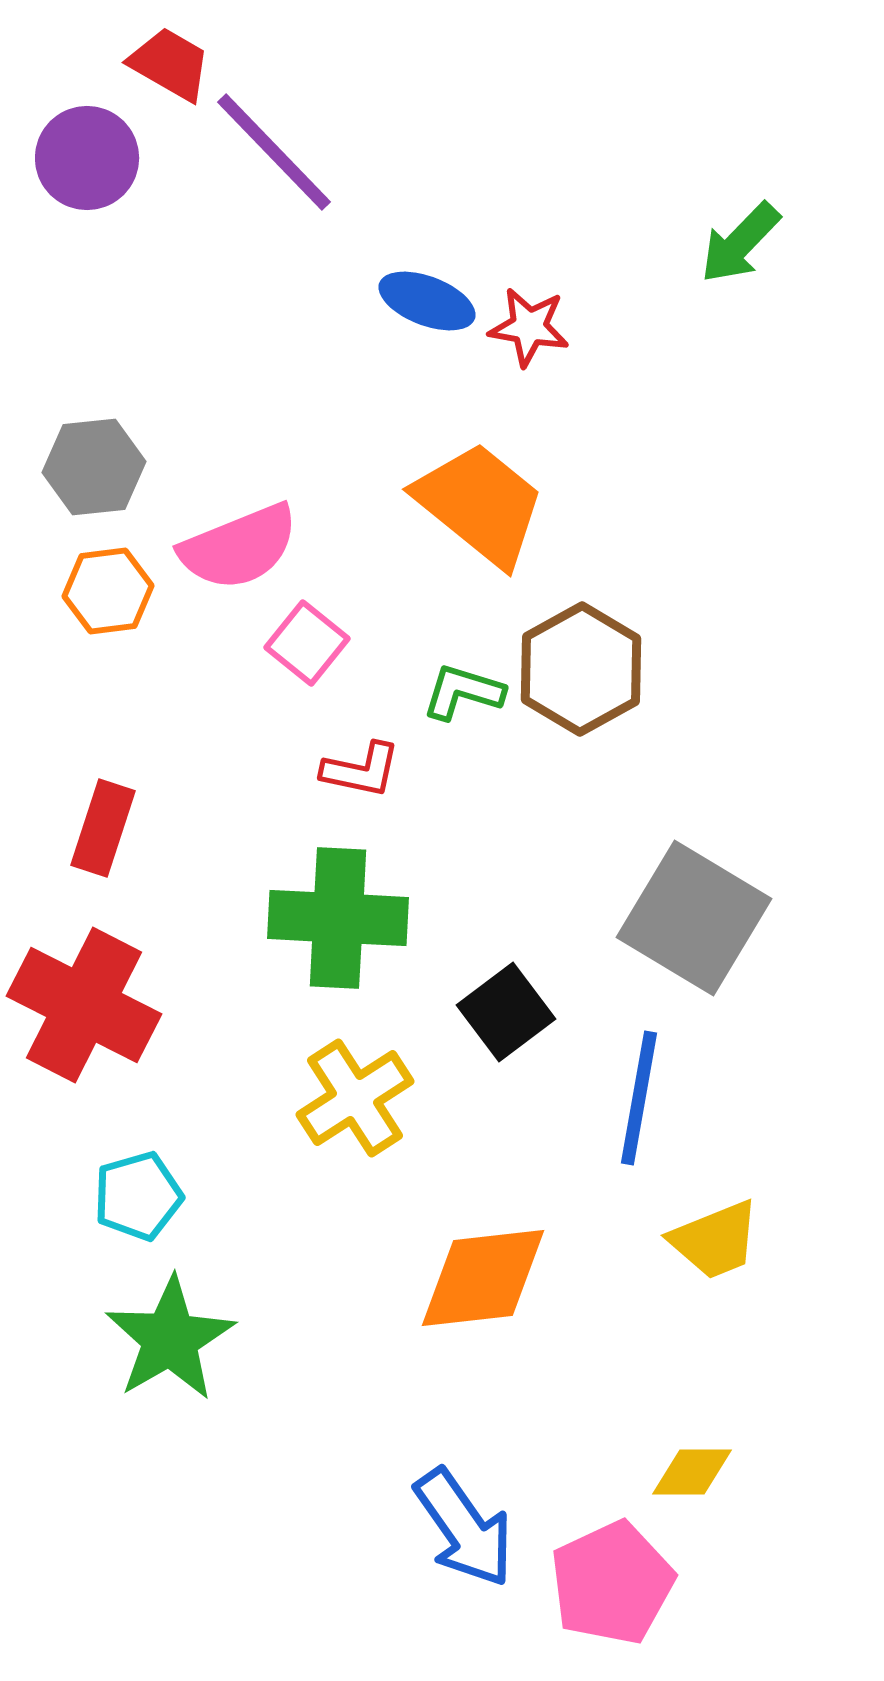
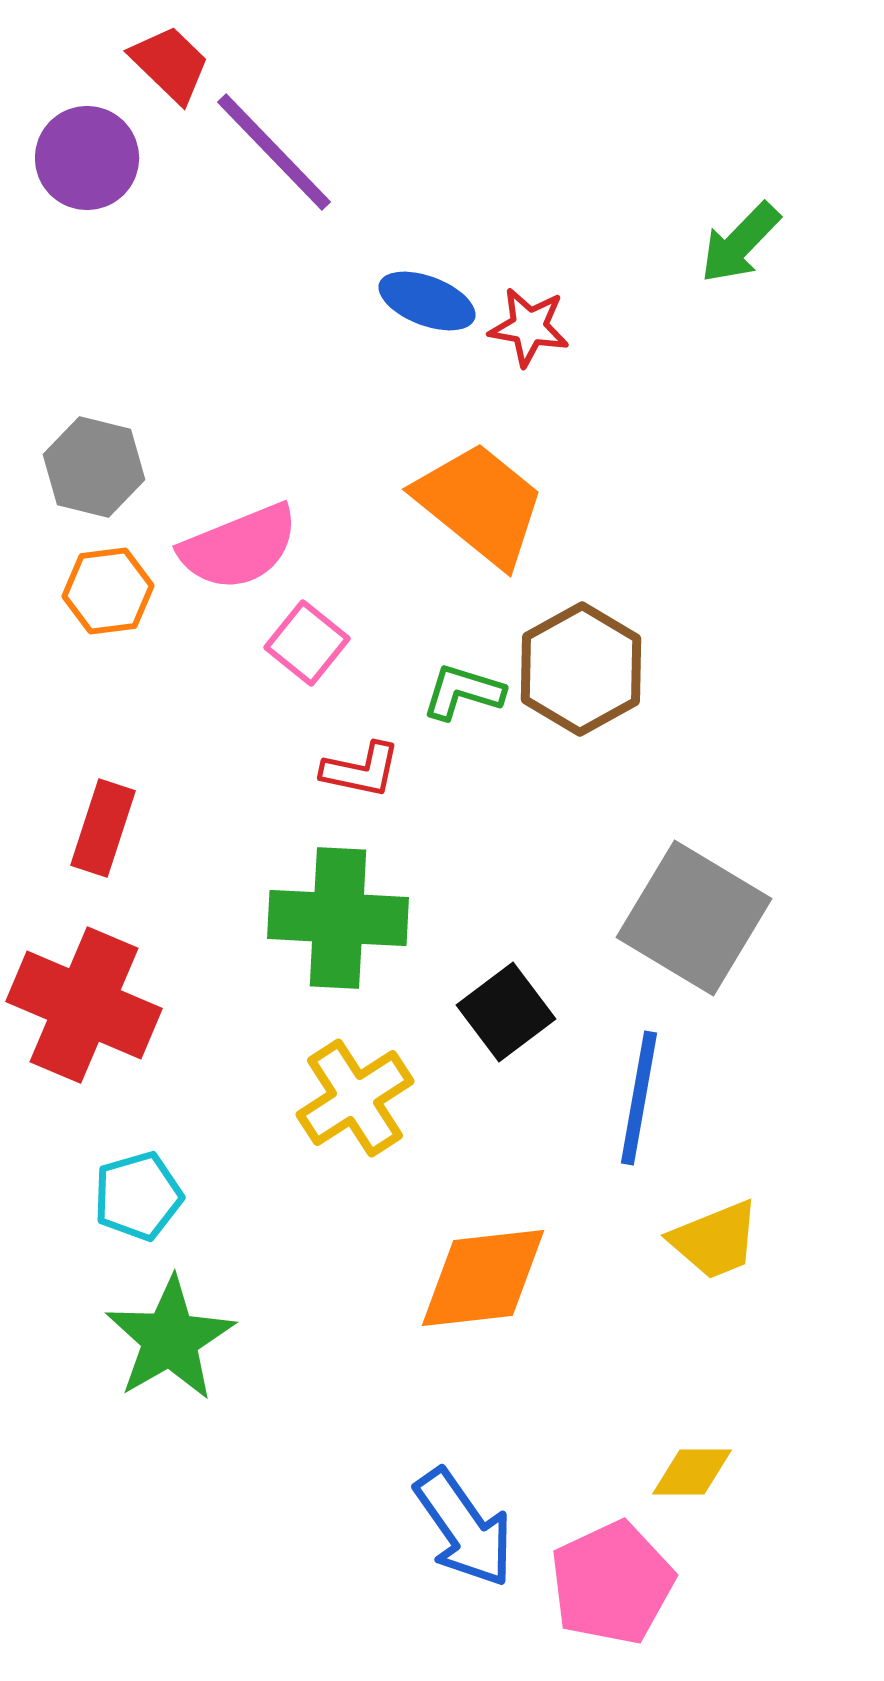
red trapezoid: rotated 14 degrees clockwise
gray hexagon: rotated 20 degrees clockwise
red cross: rotated 4 degrees counterclockwise
